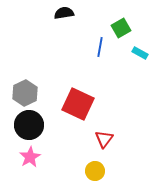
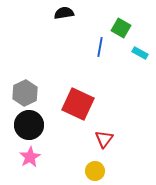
green square: rotated 30 degrees counterclockwise
